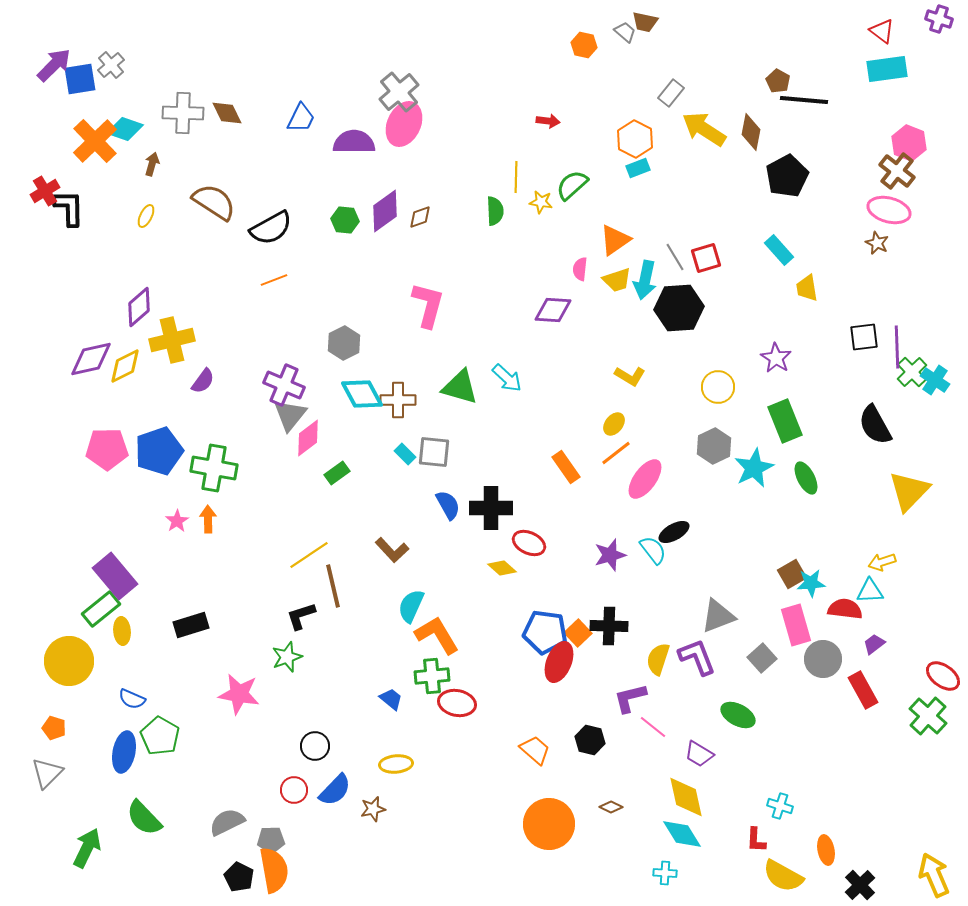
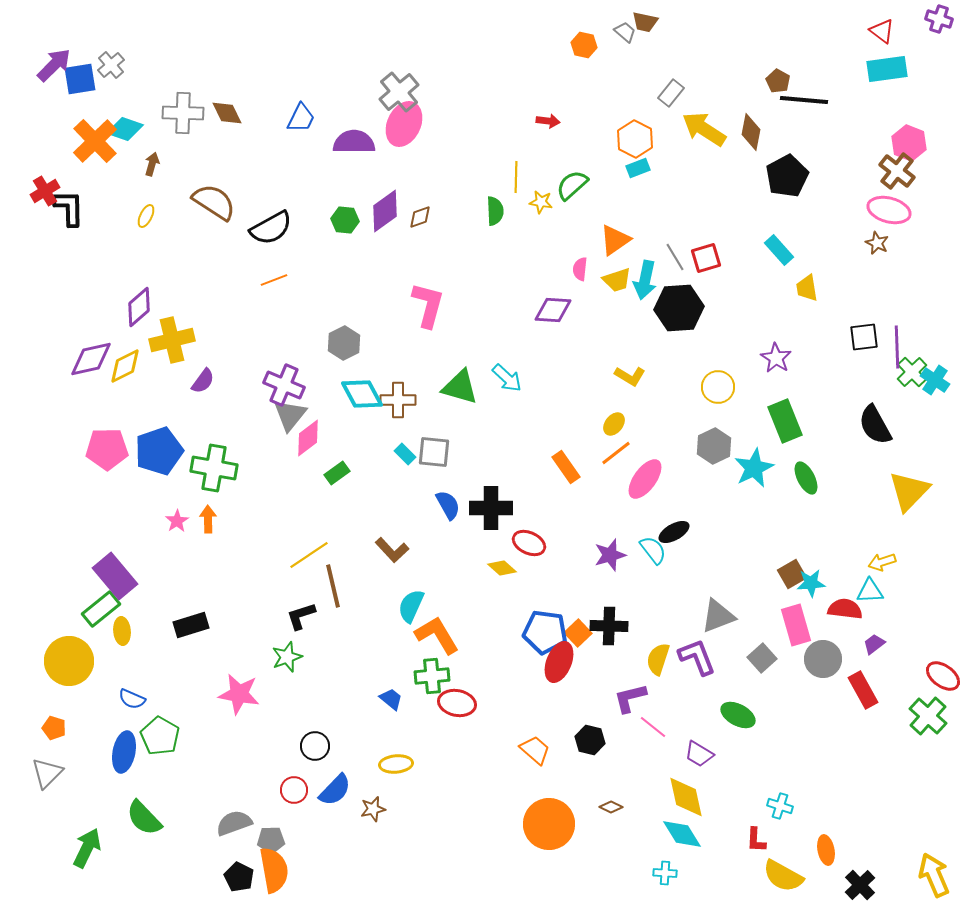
gray semicircle at (227, 822): moved 7 px right, 1 px down; rotated 6 degrees clockwise
